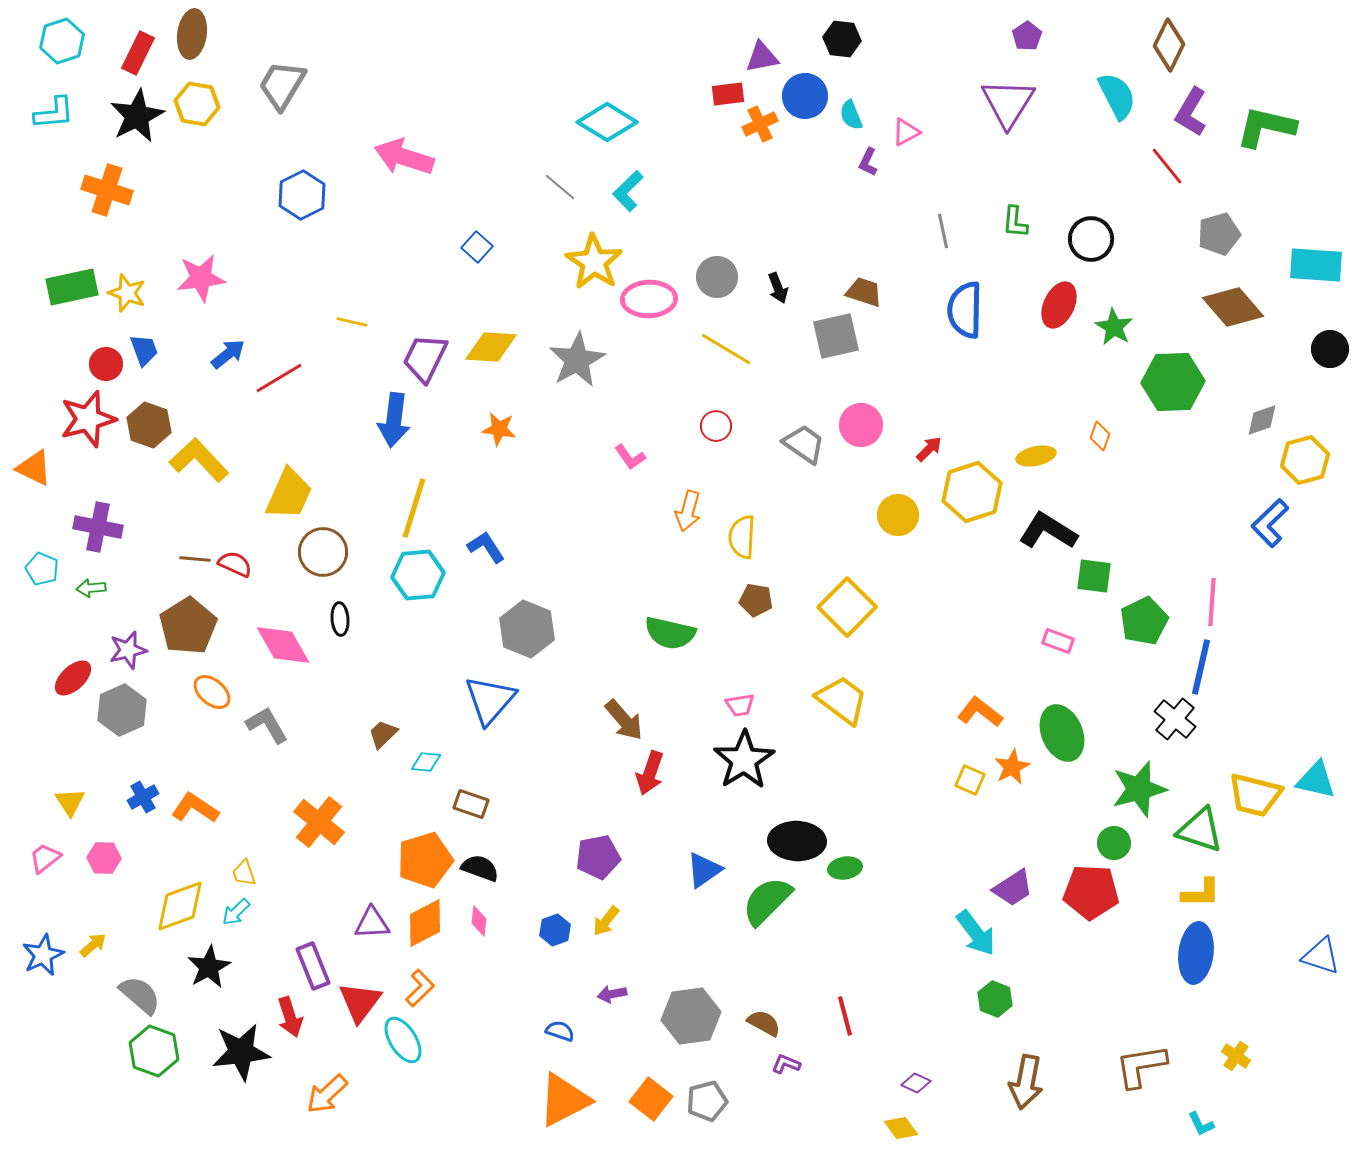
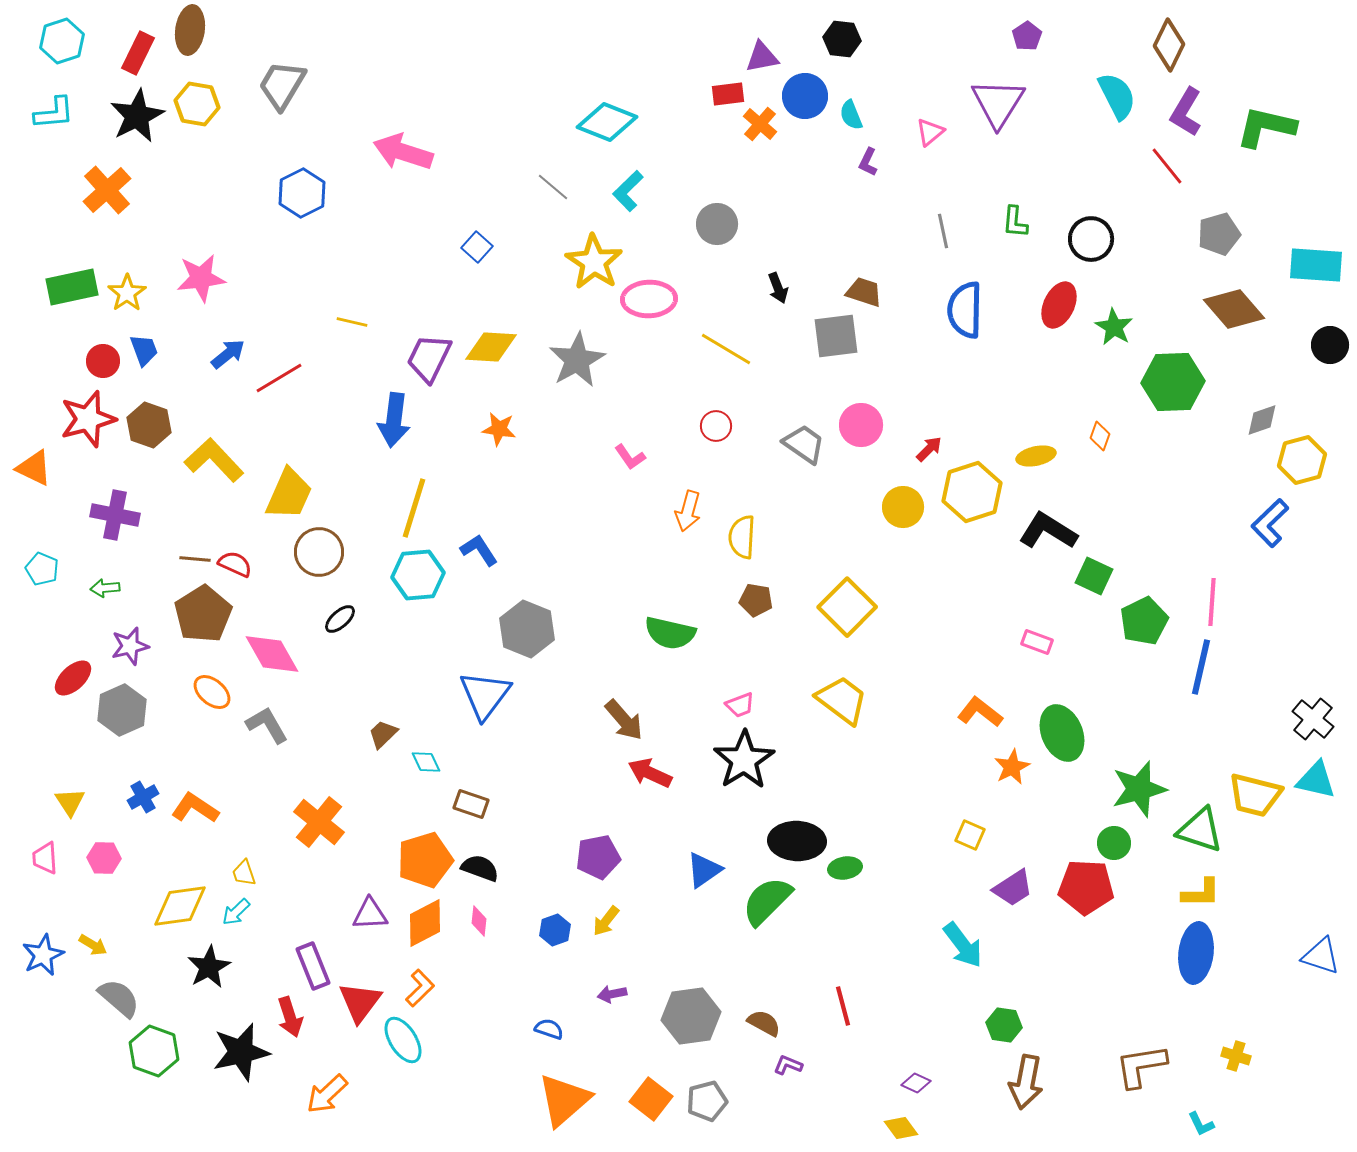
brown ellipse at (192, 34): moved 2 px left, 4 px up
purple triangle at (1008, 103): moved 10 px left
purple L-shape at (1191, 112): moved 5 px left
cyan diamond at (607, 122): rotated 10 degrees counterclockwise
orange cross at (760, 124): rotated 24 degrees counterclockwise
pink triangle at (906, 132): moved 24 px right; rotated 12 degrees counterclockwise
pink arrow at (404, 157): moved 1 px left, 5 px up
gray line at (560, 187): moved 7 px left
orange cross at (107, 190): rotated 30 degrees clockwise
blue hexagon at (302, 195): moved 2 px up
gray circle at (717, 277): moved 53 px up
yellow star at (127, 293): rotated 18 degrees clockwise
brown diamond at (1233, 307): moved 1 px right, 2 px down
gray square at (836, 336): rotated 6 degrees clockwise
black circle at (1330, 349): moved 4 px up
purple trapezoid at (425, 358): moved 4 px right
red circle at (106, 364): moved 3 px left, 3 px up
yellow L-shape at (199, 460): moved 15 px right
yellow hexagon at (1305, 460): moved 3 px left
yellow circle at (898, 515): moved 5 px right, 8 px up
purple cross at (98, 527): moved 17 px right, 12 px up
blue L-shape at (486, 547): moved 7 px left, 3 px down
brown circle at (323, 552): moved 4 px left
green square at (1094, 576): rotated 18 degrees clockwise
green arrow at (91, 588): moved 14 px right
black ellipse at (340, 619): rotated 52 degrees clockwise
brown pentagon at (188, 626): moved 15 px right, 12 px up
pink rectangle at (1058, 641): moved 21 px left, 1 px down
pink diamond at (283, 645): moved 11 px left, 9 px down
purple star at (128, 650): moved 2 px right, 4 px up
blue triangle at (490, 700): moved 5 px left, 5 px up; rotated 4 degrees counterclockwise
pink trapezoid at (740, 705): rotated 12 degrees counterclockwise
black cross at (1175, 719): moved 138 px right
cyan diamond at (426, 762): rotated 60 degrees clockwise
red arrow at (650, 773): rotated 96 degrees clockwise
yellow square at (970, 780): moved 55 px down
pink trapezoid at (45, 858): rotated 56 degrees counterclockwise
red pentagon at (1091, 892): moved 5 px left, 5 px up
yellow diamond at (180, 906): rotated 12 degrees clockwise
purple triangle at (372, 923): moved 2 px left, 9 px up
cyan arrow at (976, 933): moved 13 px left, 12 px down
yellow arrow at (93, 945): rotated 72 degrees clockwise
gray semicircle at (140, 995): moved 21 px left, 3 px down
green hexagon at (995, 999): moved 9 px right, 26 px down; rotated 12 degrees counterclockwise
red line at (845, 1016): moved 2 px left, 10 px up
blue semicircle at (560, 1031): moved 11 px left, 2 px up
black star at (241, 1052): rotated 6 degrees counterclockwise
yellow cross at (1236, 1056): rotated 16 degrees counterclockwise
purple L-shape at (786, 1064): moved 2 px right, 1 px down
orange triangle at (564, 1100): rotated 14 degrees counterclockwise
